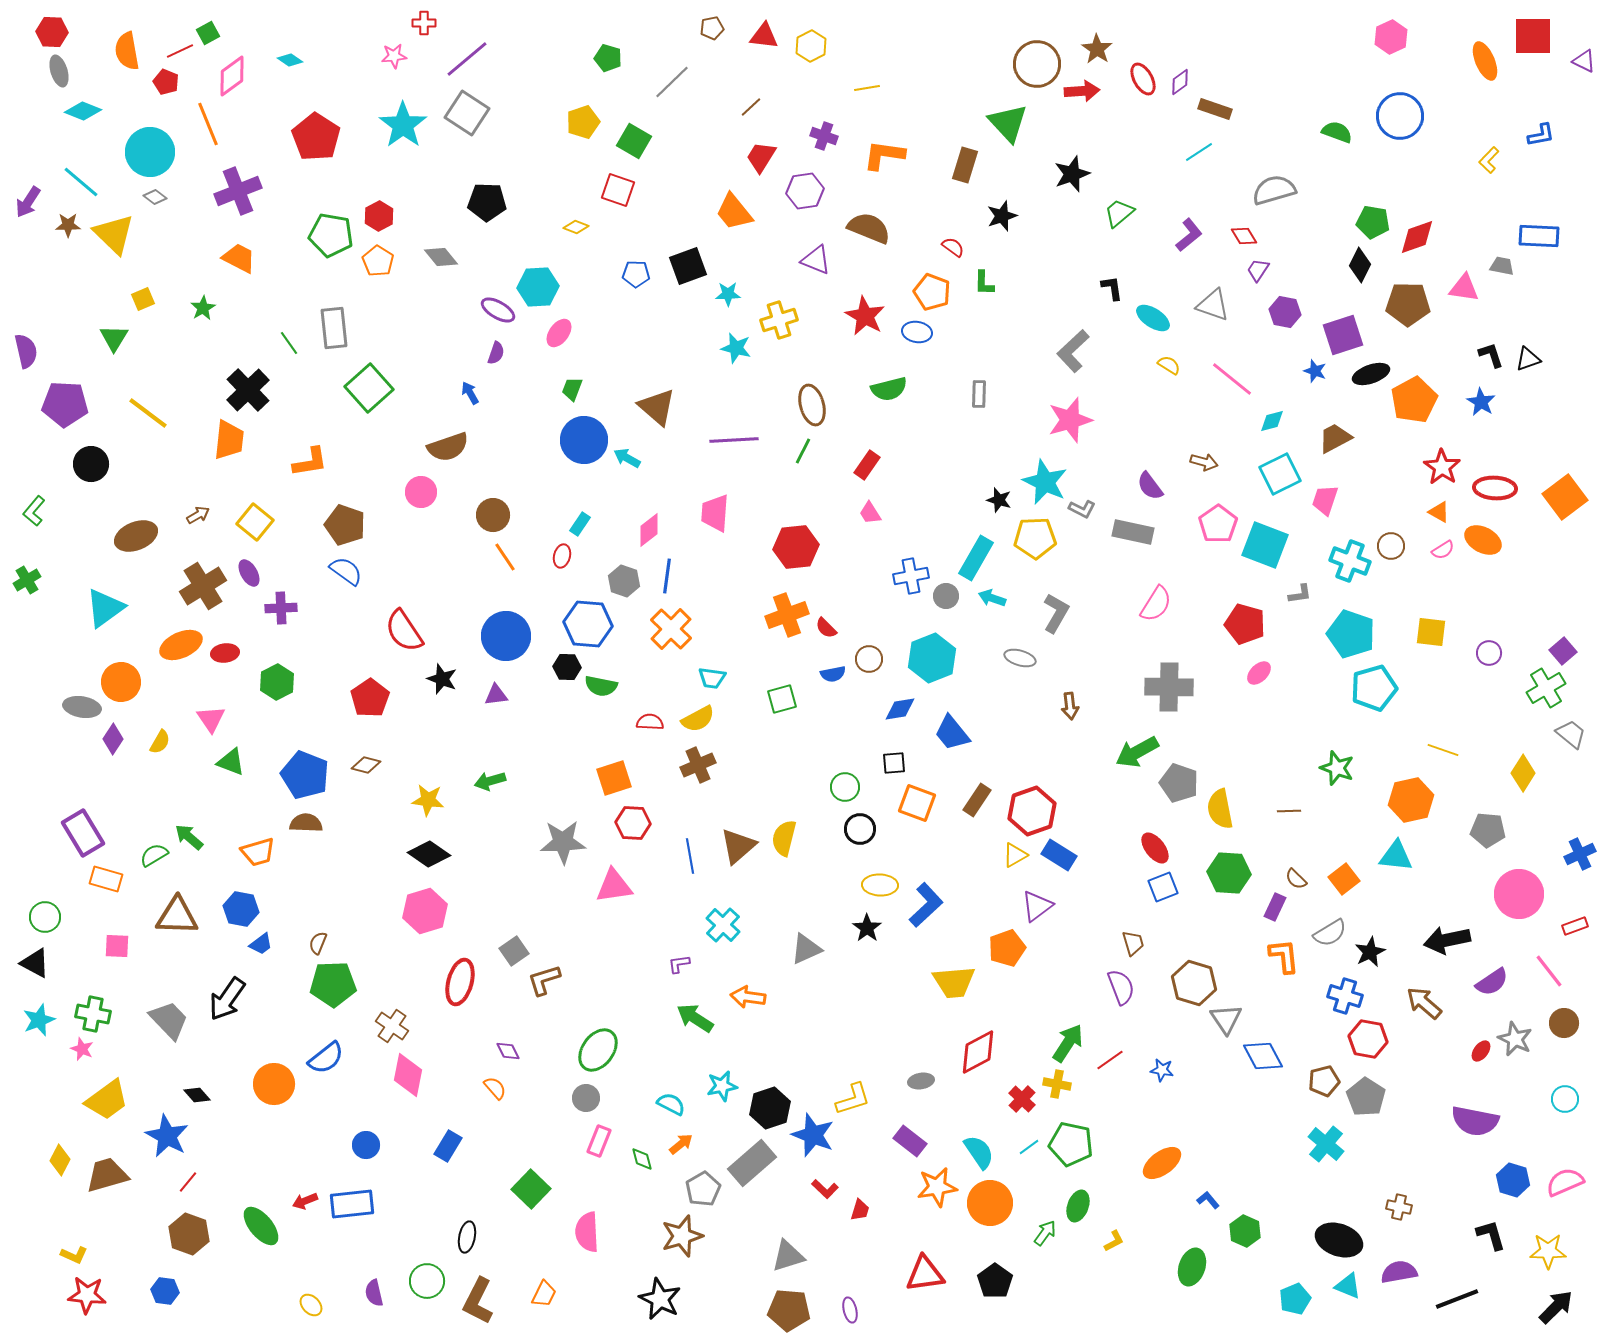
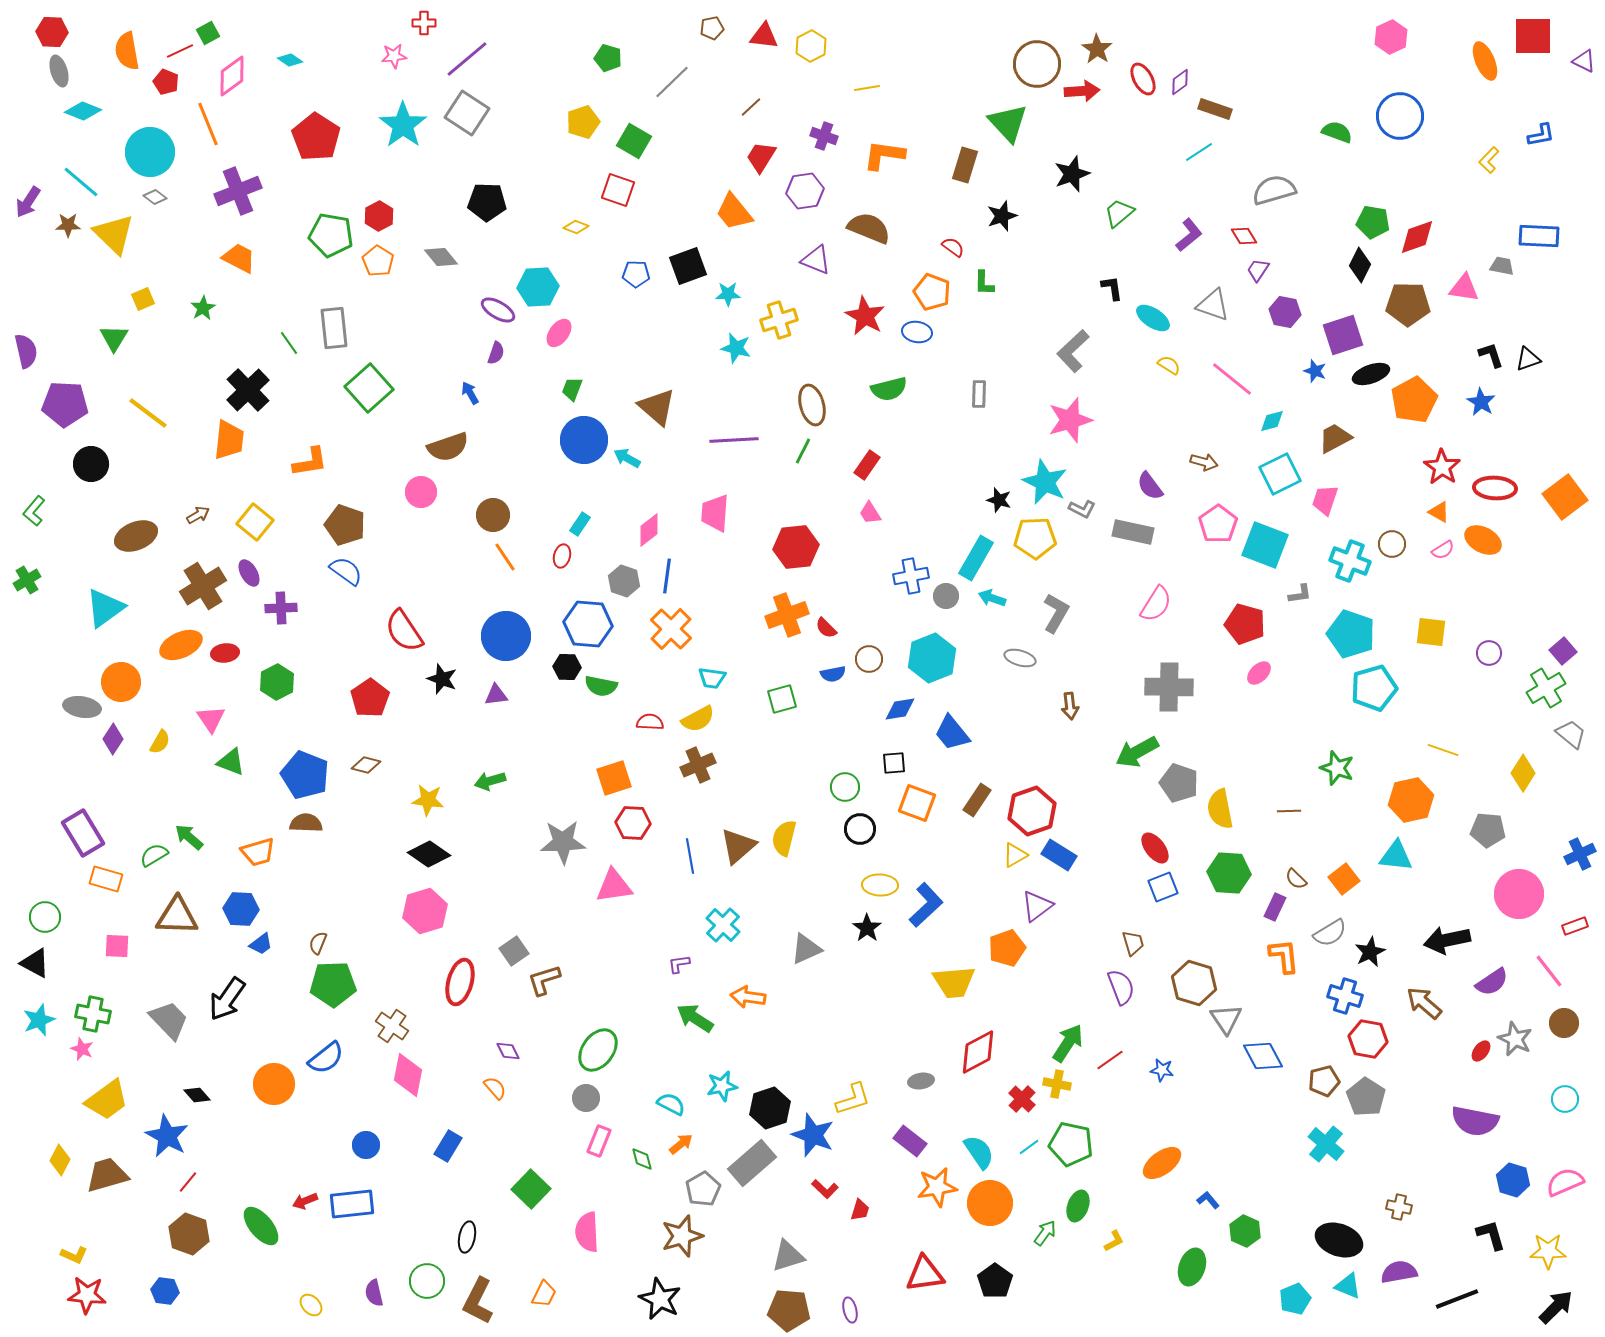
brown circle at (1391, 546): moved 1 px right, 2 px up
blue hexagon at (241, 909): rotated 8 degrees counterclockwise
